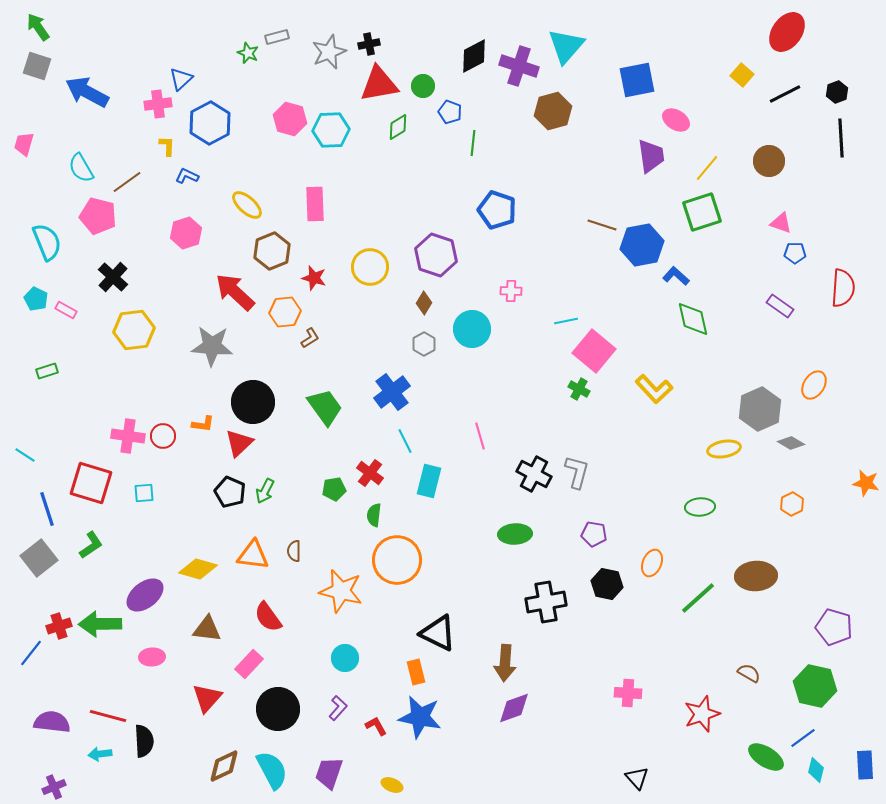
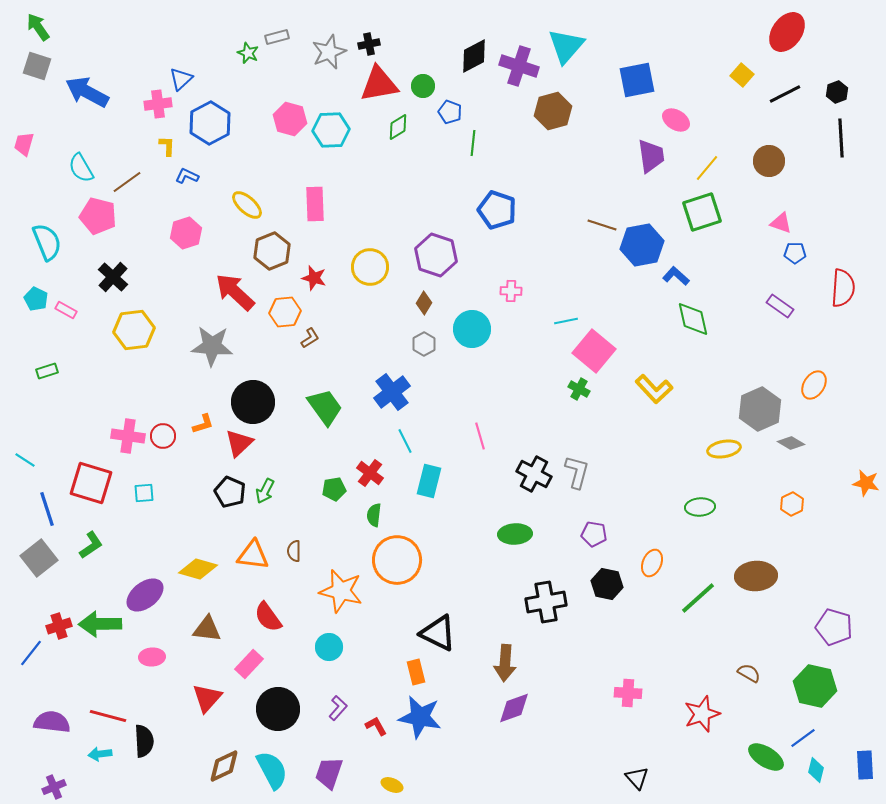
orange L-shape at (203, 424): rotated 25 degrees counterclockwise
cyan line at (25, 455): moved 5 px down
cyan circle at (345, 658): moved 16 px left, 11 px up
